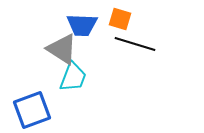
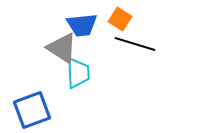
orange square: rotated 15 degrees clockwise
blue trapezoid: rotated 8 degrees counterclockwise
gray triangle: moved 1 px up
cyan trapezoid: moved 5 px right, 4 px up; rotated 24 degrees counterclockwise
